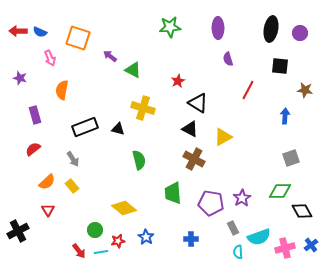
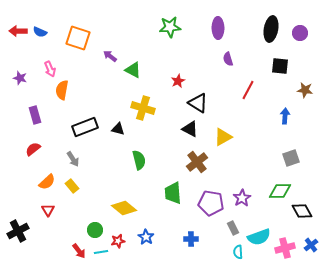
pink arrow at (50, 58): moved 11 px down
brown cross at (194, 159): moved 3 px right, 3 px down; rotated 25 degrees clockwise
